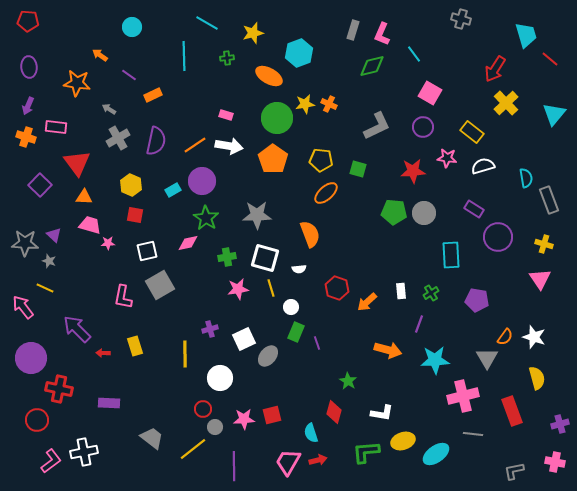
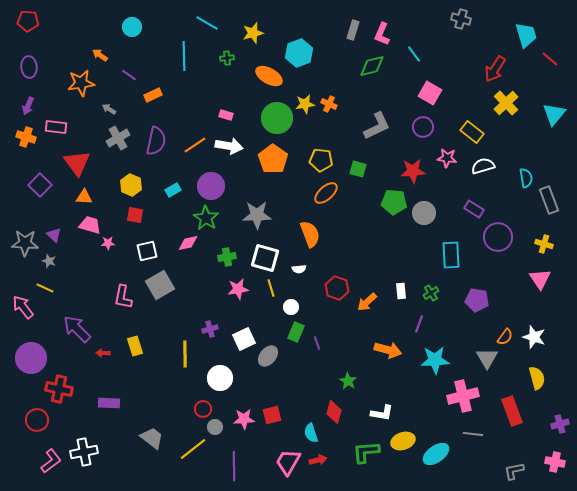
orange star at (77, 83): moved 4 px right; rotated 16 degrees counterclockwise
purple circle at (202, 181): moved 9 px right, 5 px down
green pentagon at (394, 212): moved 10 px up
